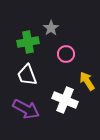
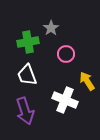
purple arrow: moved 1 px left, 2 px down; rotated 44 degrees clockwise
